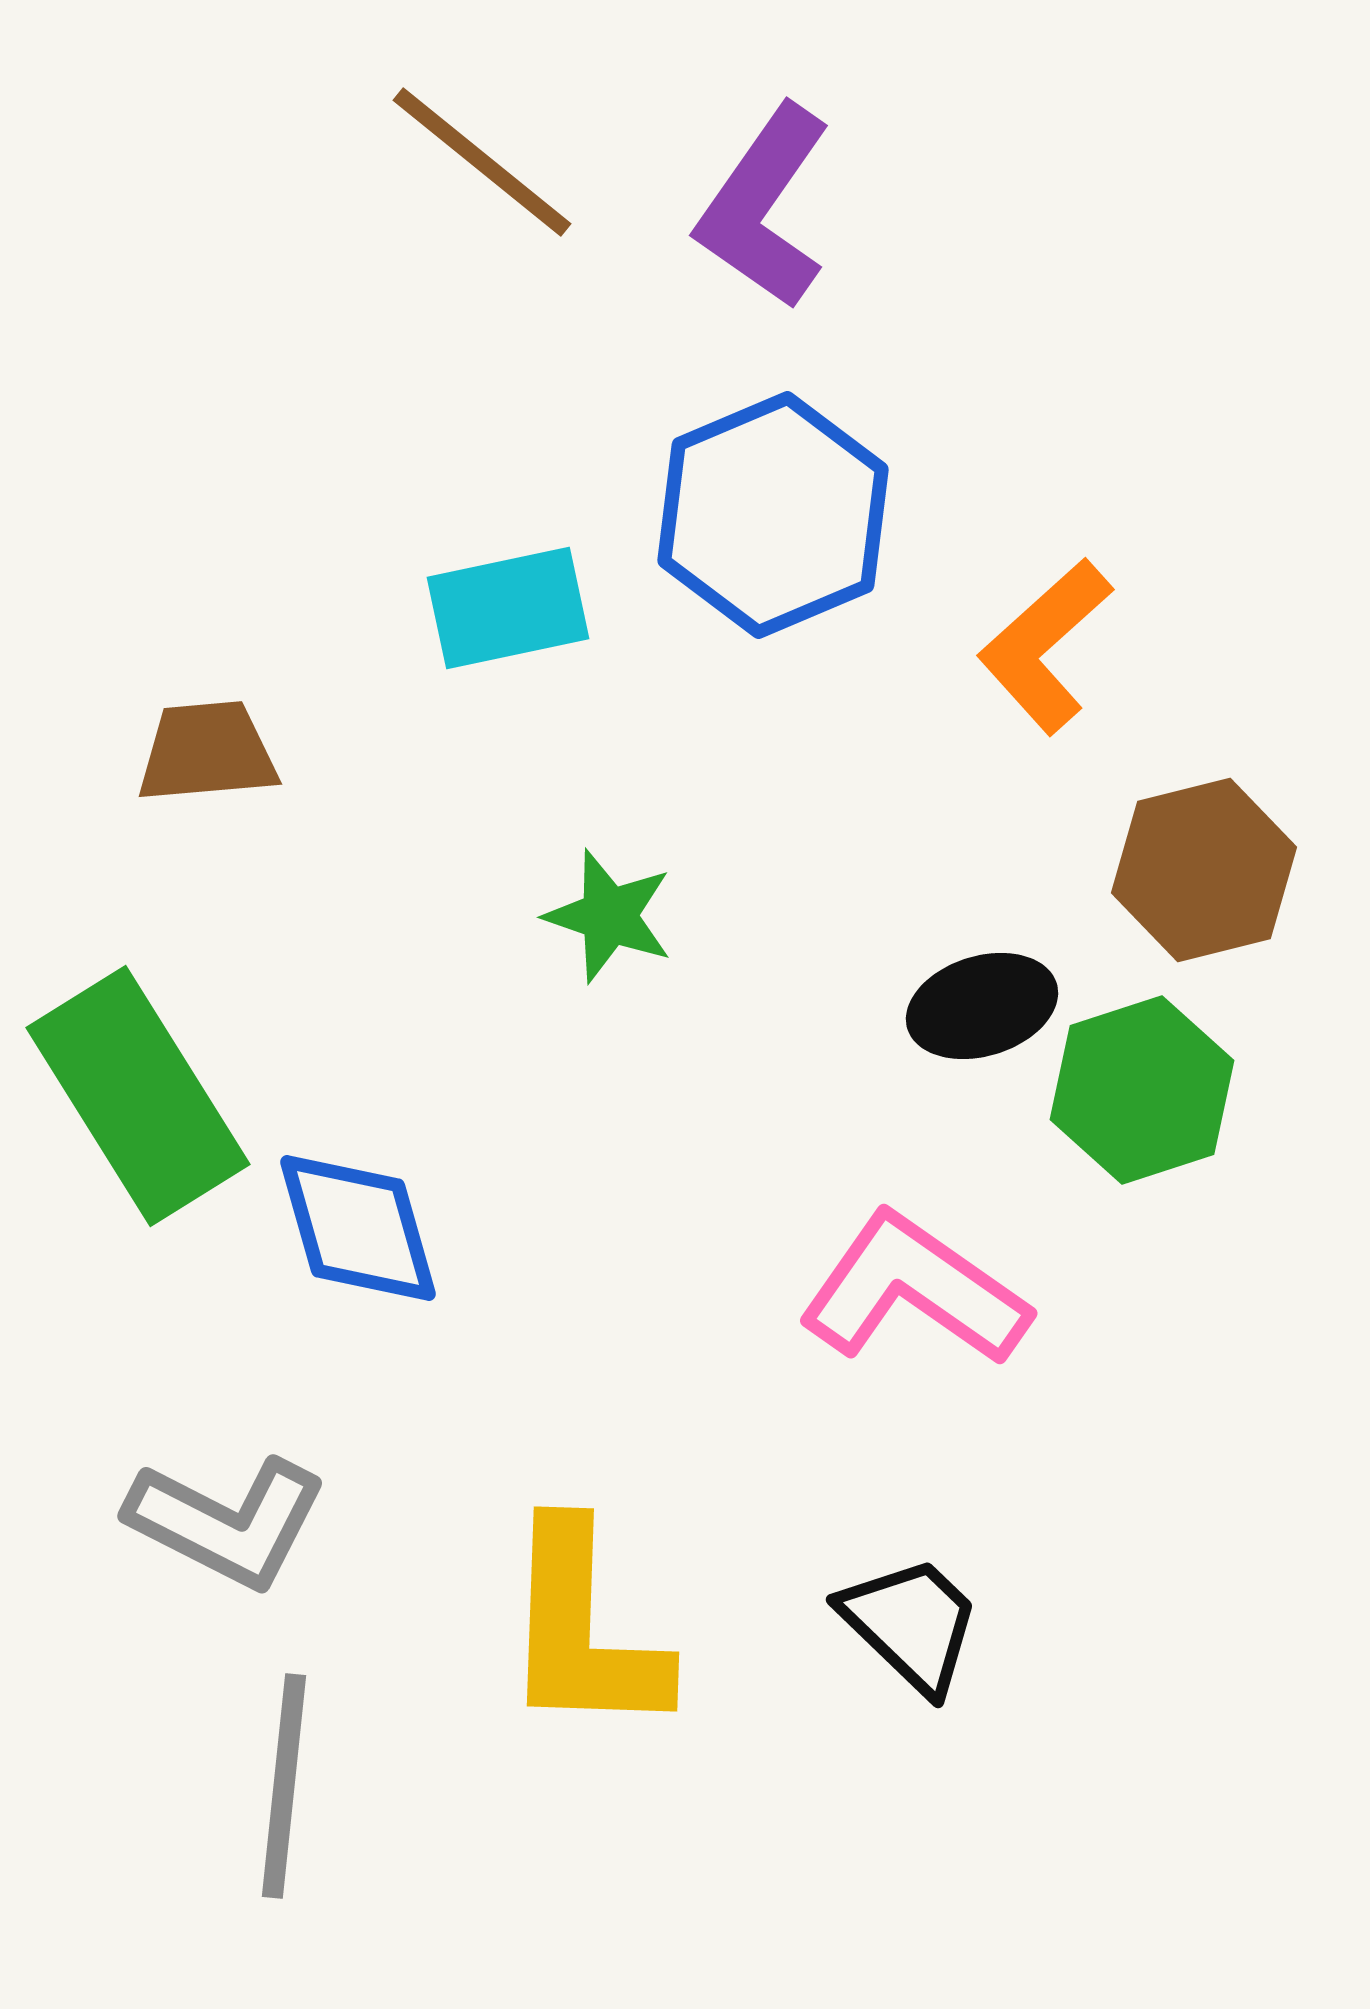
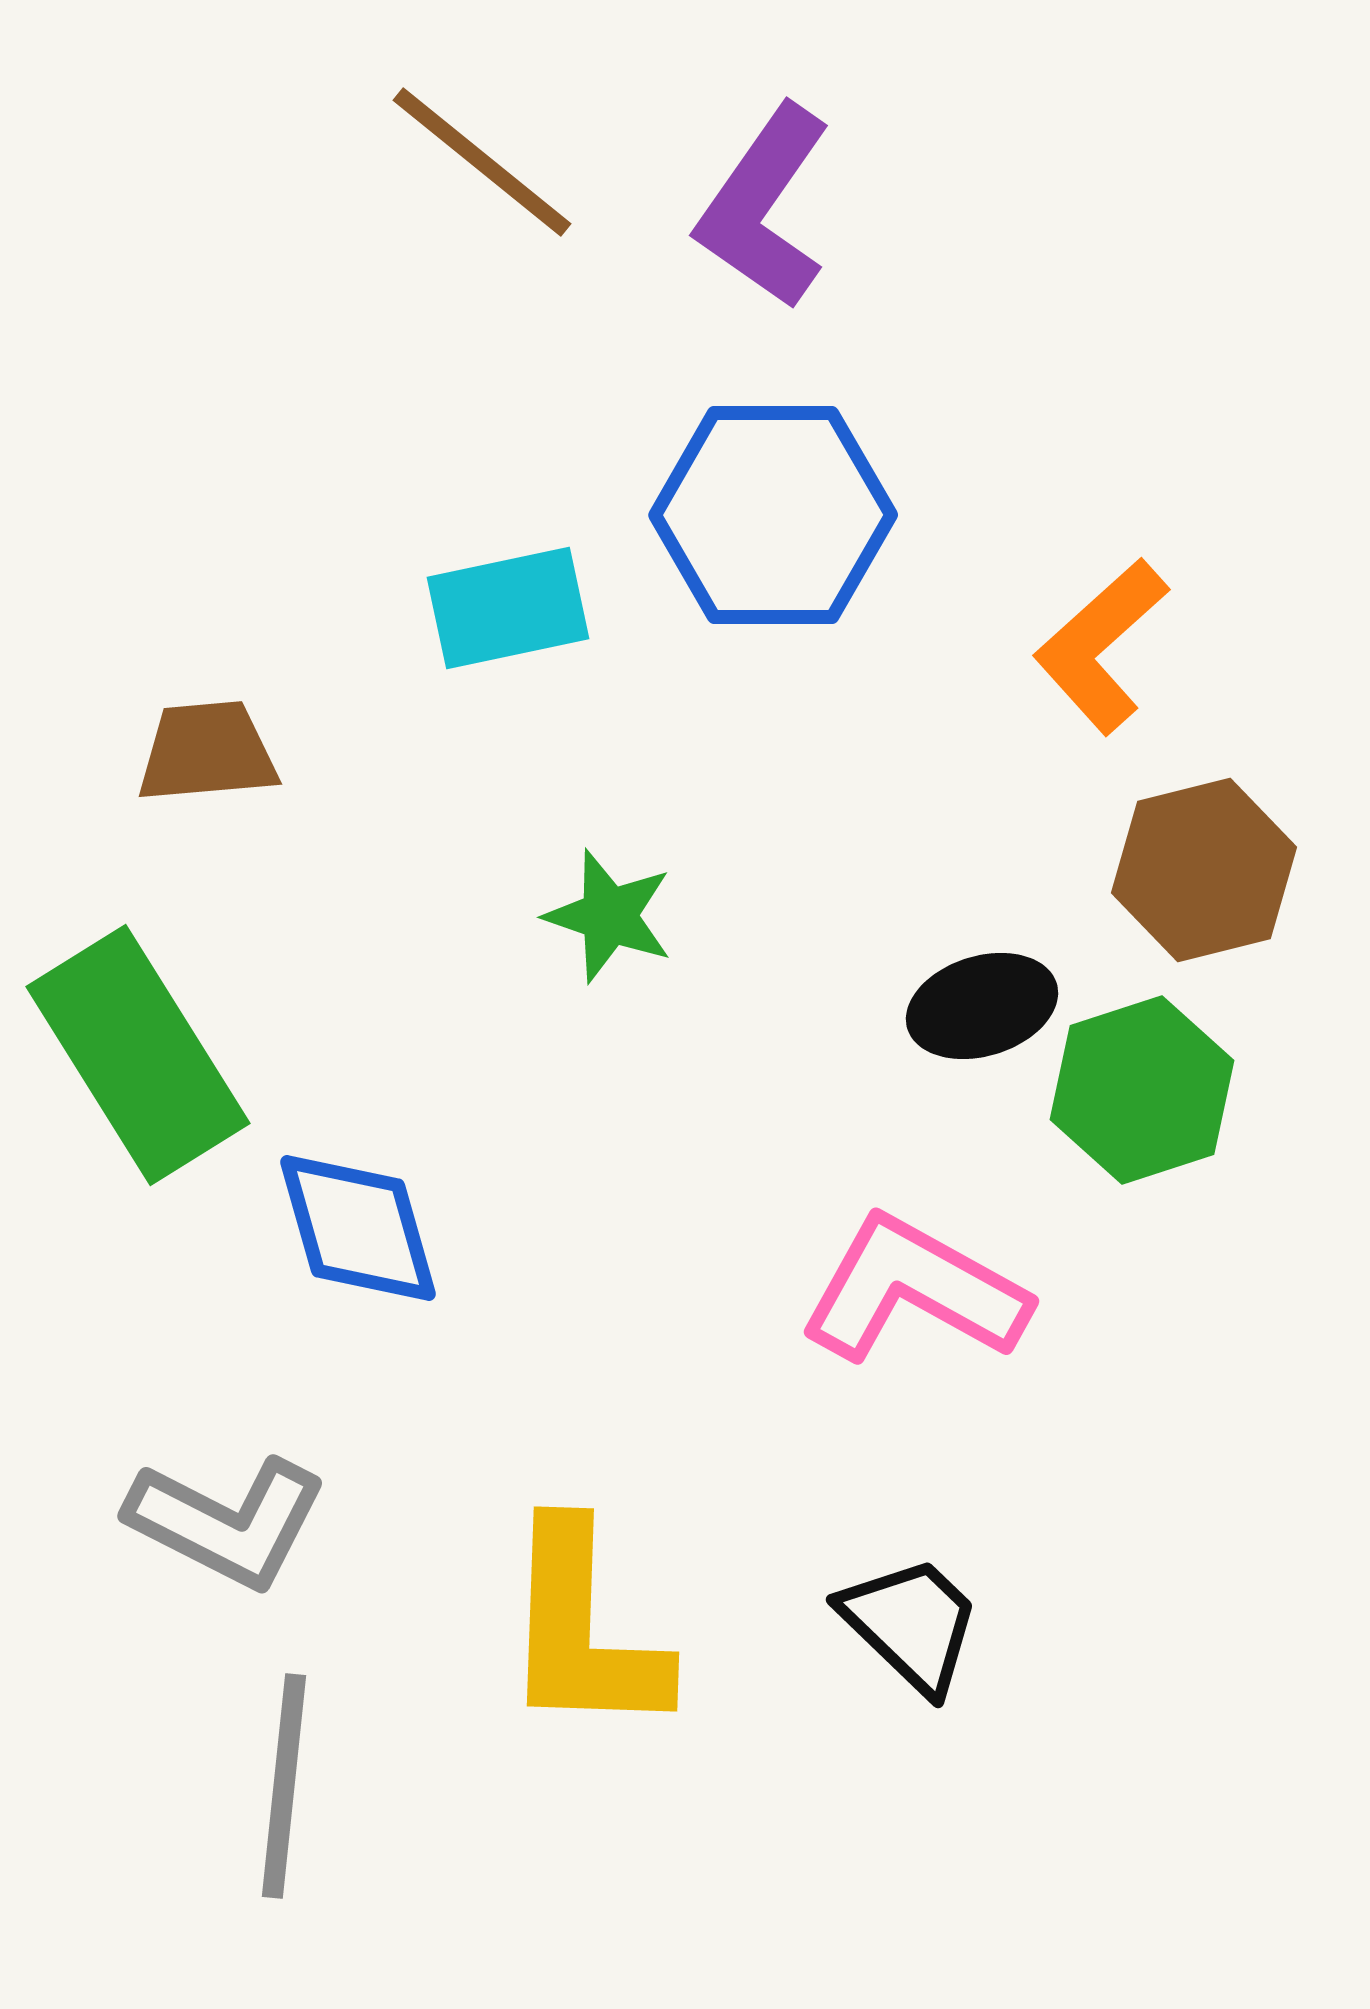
blue hexagon: rotated 23 degrees clockwise
orange L-shape: moved 56 px right
green rectangle: moved 41 px up
pink L-shape: rotated 6 degrees counterclockwise
